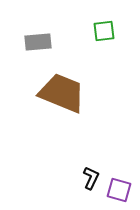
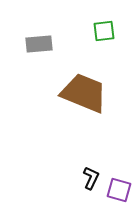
gray rectangle: moved 1 px right, 2 px down
brown trapezoid: moved 22 px right
